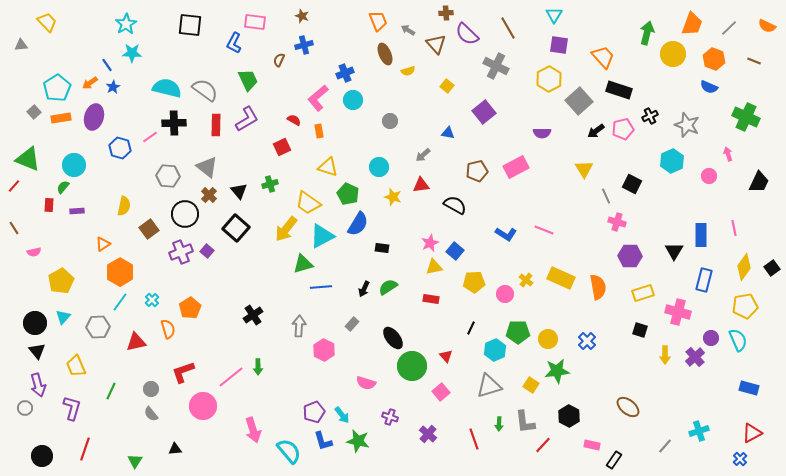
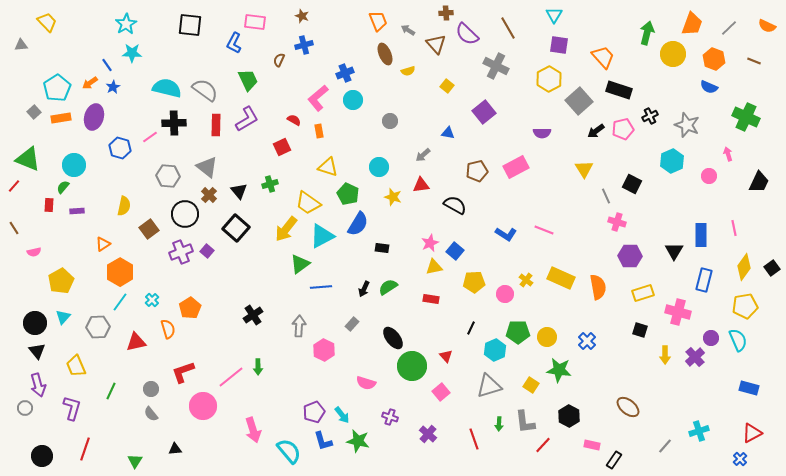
green triangle at (303, 264): moved 3 px left; rotated 20 degrees counterclockwise
yellow circle at (548, 339): moved 1 px left, 2 px up
green star at (557, 371): moved 2 px right, 1 px up; rotated 15 degrees clockwise
